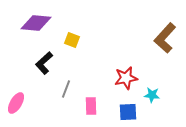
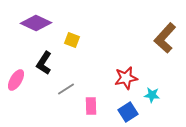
purple diamond: rotated 20 degrees clockwise
black L-shape: rotated 15 degrees counterclockwise
gray line: rotated 36 degrees clockwise
pink ellipse: moved 23 px up
blue square: rotated 30 degrees counterclockwise
